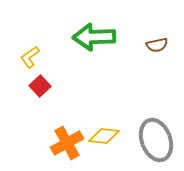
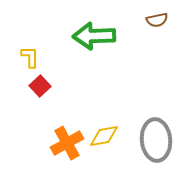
green arrow: moved 1 px up
brown semicircle: moved 25 px up
yellow L-shape: rotated 125 degrees clockwise
yellow diamond: rotated 16 degrees counterclockwise
gray ellipse: rotated 15 degrees clockwise
